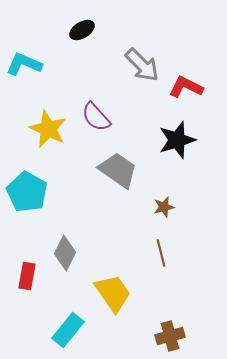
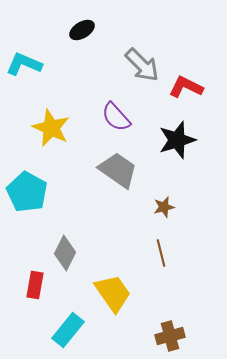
purple semicircle: moved 20 px right
yellow star: moved 3 px right, 1 px up
red rectangle: moved 8 px right, 9 px down
